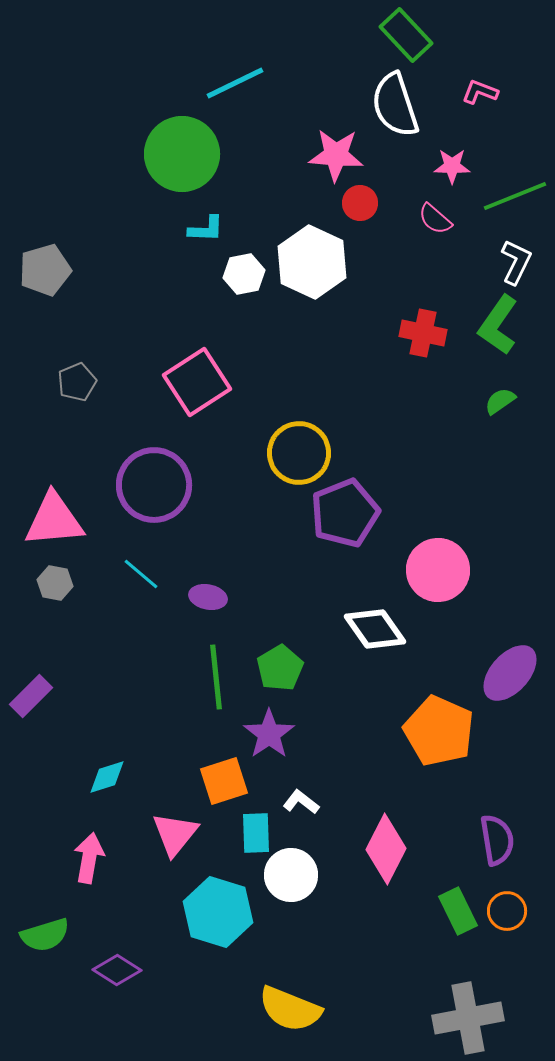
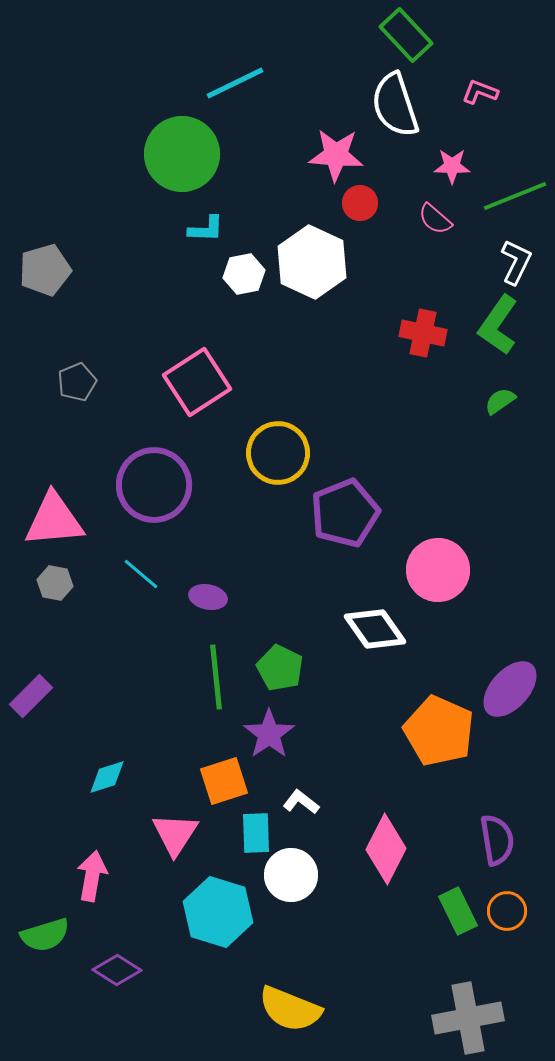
yellow circle at (299, 453): moved 21 px left
green pentagon at (280, 668): rotated 15 degrees counterclockwise
purple ellipse at (510, 673): moved 16 px down
pink triangle at (175, 834): rotated 6 degrees counterclockwise
pink arrow at (89, 858): moved 3 px right, 18 px down
